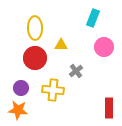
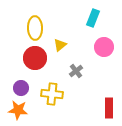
yellow triangle: moved 1 px left; rotated 40 degrees counterclockwise
yellow cross: moved 1 px left, 4 px down
